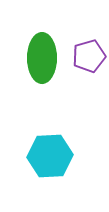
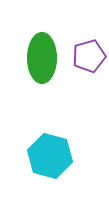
cyan hexagon: rotated 18 degrees clockwise
